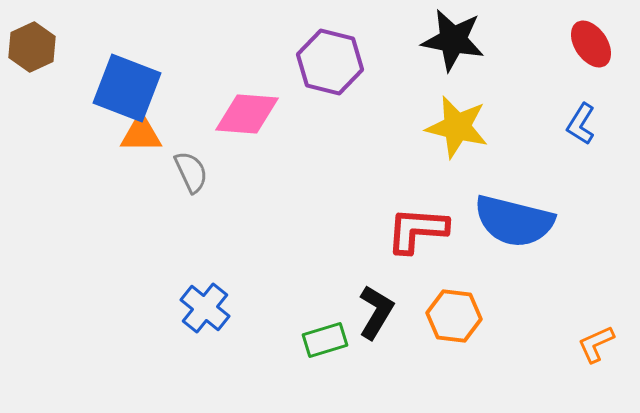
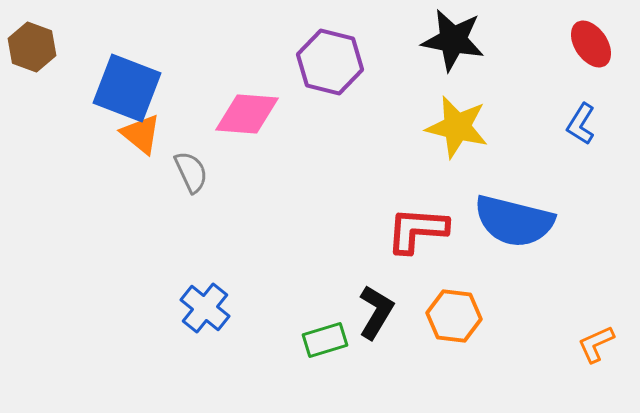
brown hexagon: rotated 15 degrees counterclockwise
orange triangle: rotated 39 degrees clockwise
